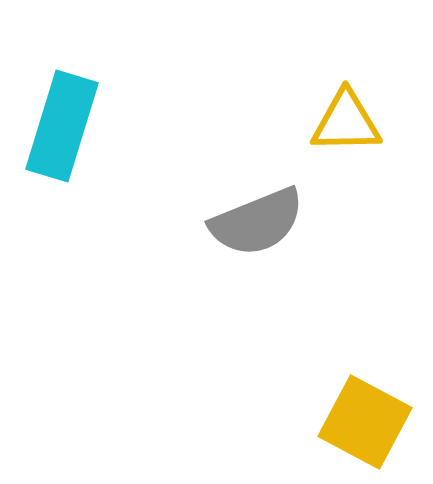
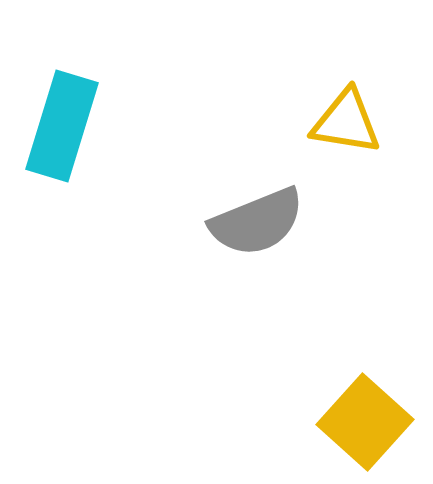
yellow triangle: rotated 10 degrees clockwise
yellow square: rotated 14 degrees clockwise
